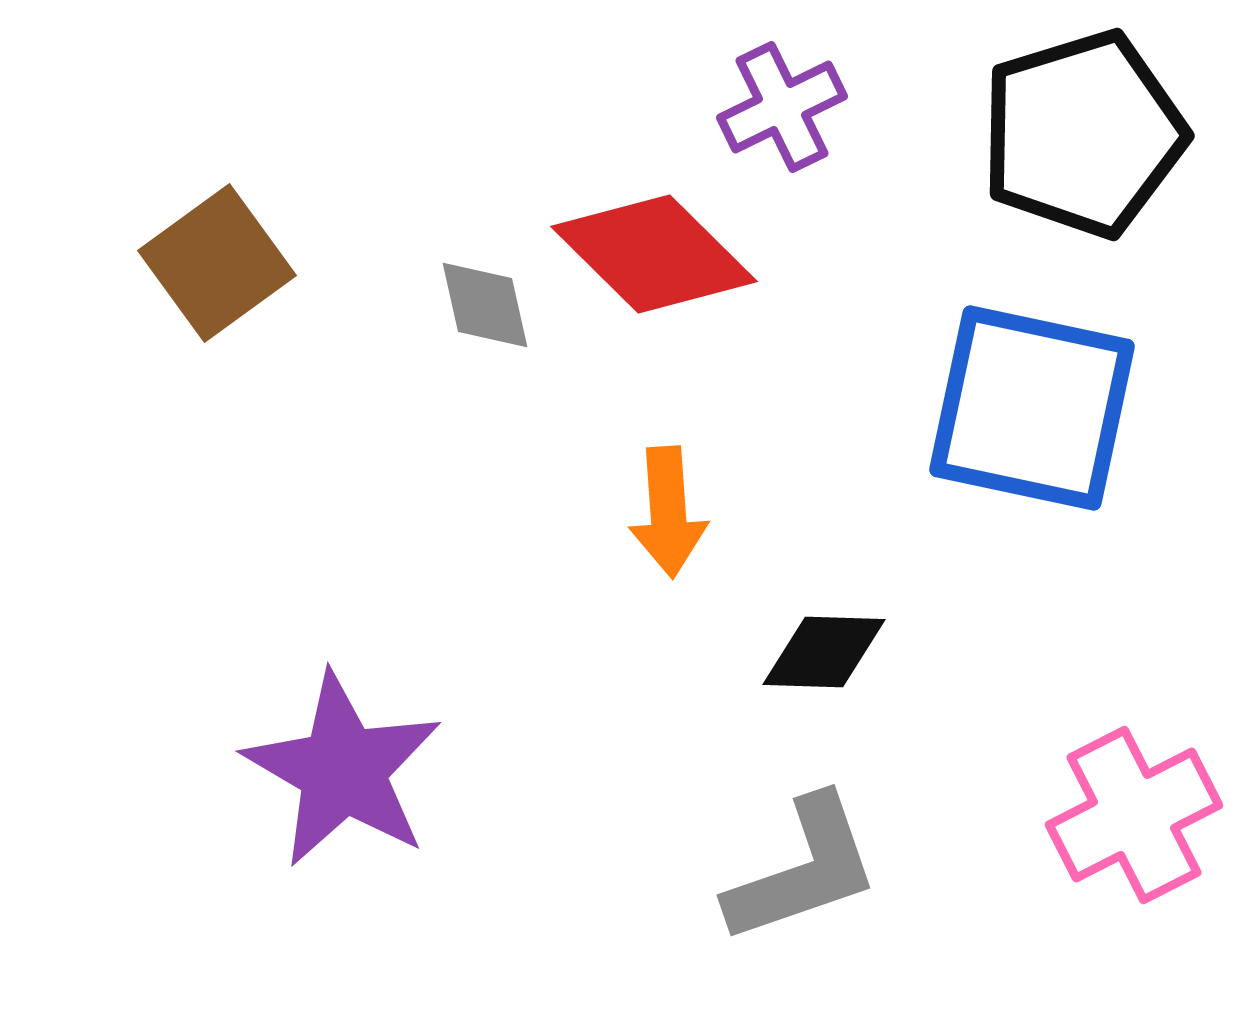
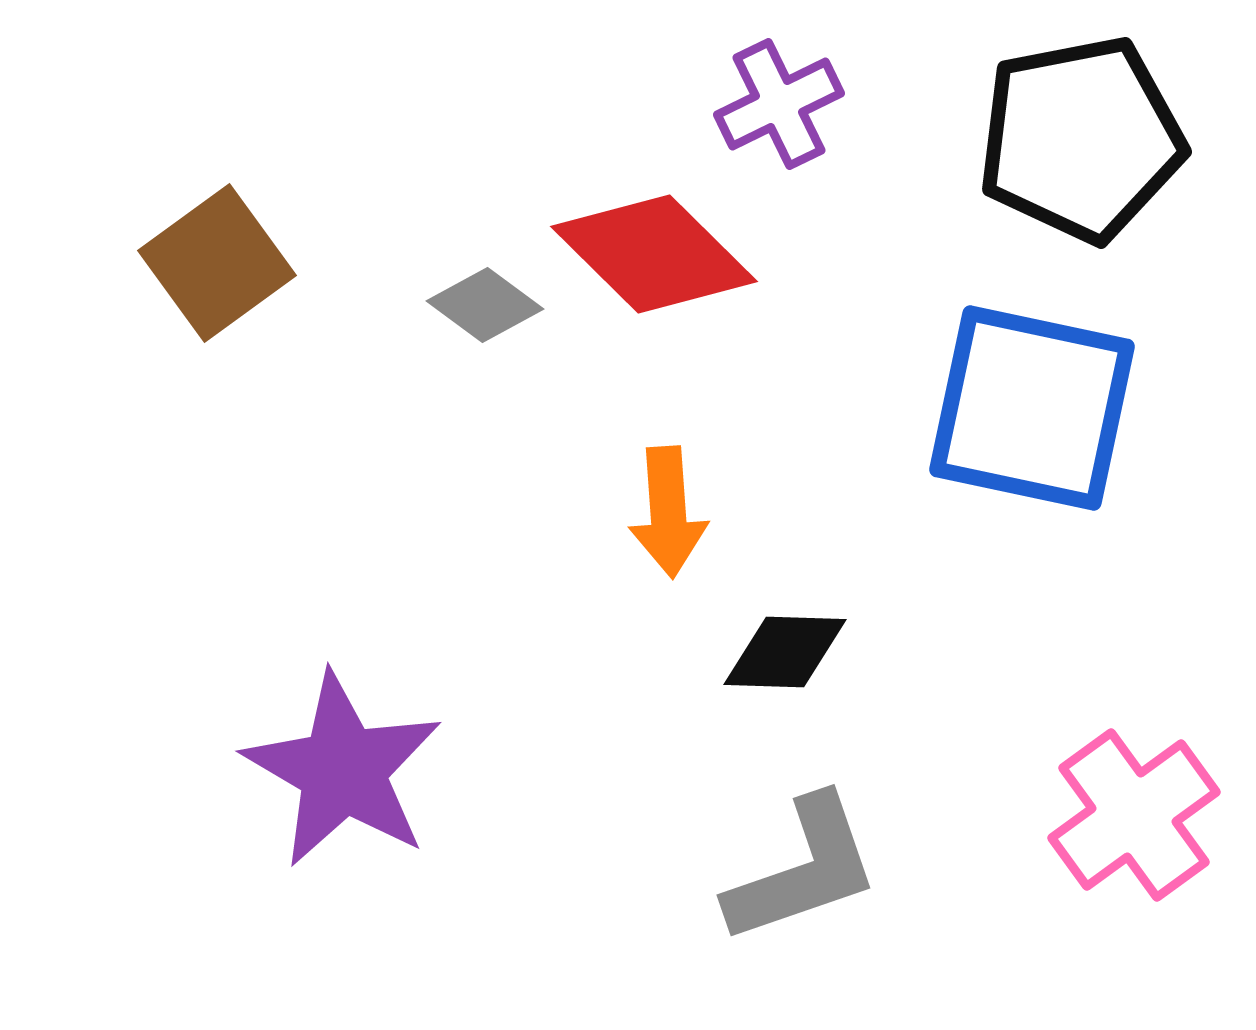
purple cross: moved 3 px left, 3 px up
black pentagon: moved 2 px left, 5 px down; rotated 6 degrees clockwise
gray diamond: rotated 41 degrees counterclockwise
black diamond: moved 39 px left
pink cross: rotated 9 degrees counterclockwise
